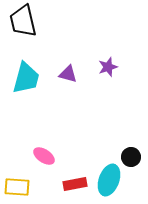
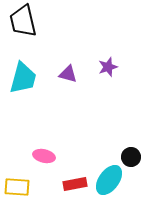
cyan trapezoid: moved 3 px left
pink ellipse: rotated 20 degrees counterclockwise
cyan ellipse: rotated 16 degrees clockwise
